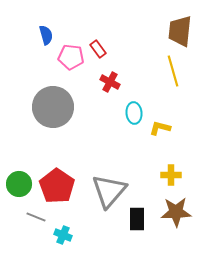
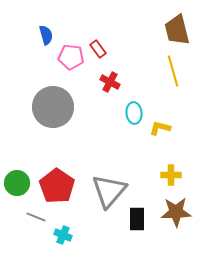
brown trapezoid: moved 3 px left, 1 px up; rotated 20 degrees counterclockwise
green circle: moved 2 px left, 1 px up
